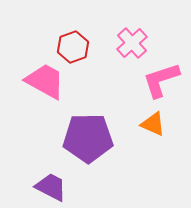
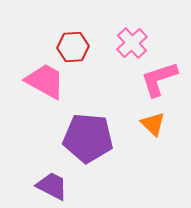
red hexagon: rotated 16 degrees clockwise
pink L-shape: moved 2 px left, 1 px up
orange triangle: rotated 20 degrees clockwise
purple pentagon: rotated 6 degrees clockwise
purple trapezoid: moved 1 px right, 1 px up
